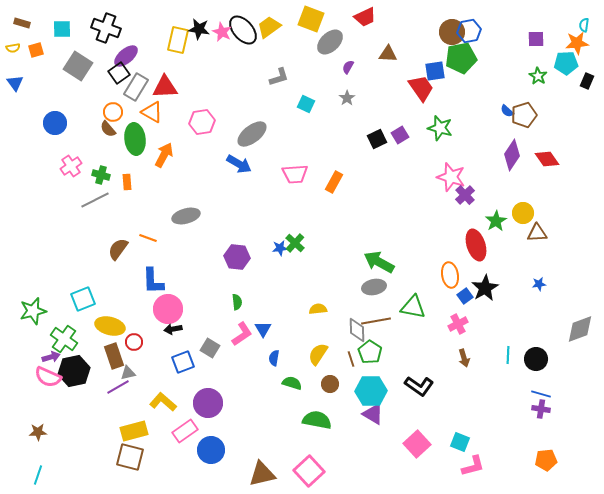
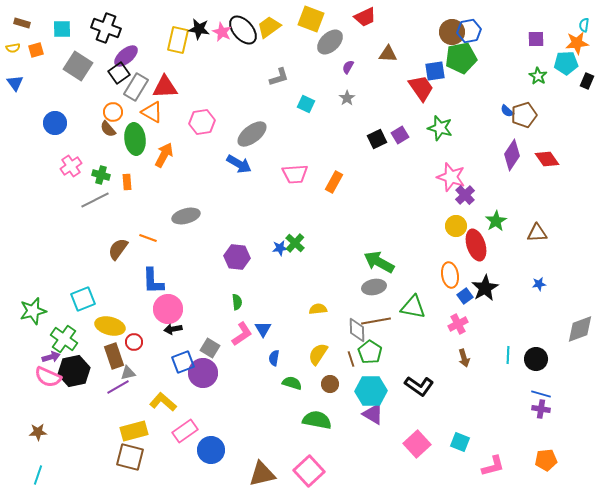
yellow circle at (523, 213): moved 67 px left, 13 px down
purple circle at (208, 403): moved 5 px left, 30 px up
pink L-shape at (473, 466): moved 20 px right
